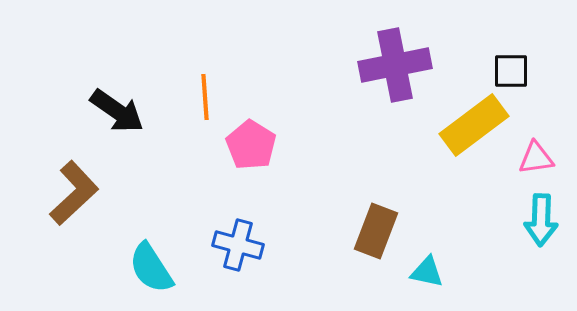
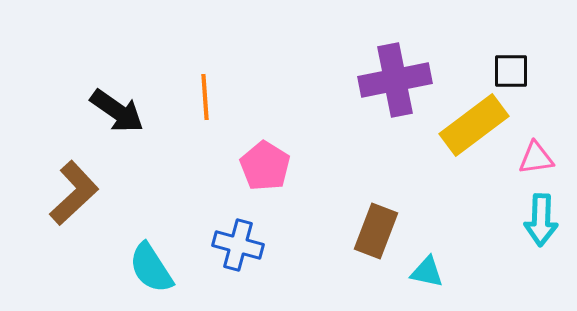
purple cross: moved 15 px down
pink pentagon: moved 14 px right, 21 px down
